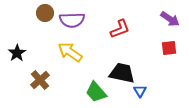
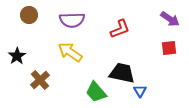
brown circle: moved 16 px left, 2 px down
black star: moved 3 px down
